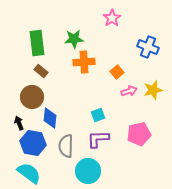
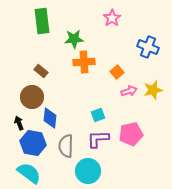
green rectangle: moved 5 px right, 22 px up
pink pentagon: moved 8 px left
